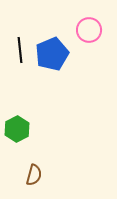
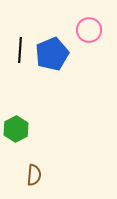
black line: rotated 10 degrees clockwise
green hexagon: moved 1 px left
brown semicircle: rotated 10 degrees counterclockwise
